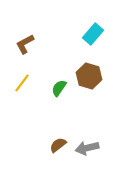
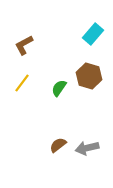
brown L-shape: moved 1 px left, 1 px down
